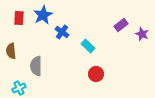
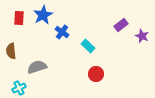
purple star: moved 2 px down
gray semicircle: moved 1 px right, 1 px down; rotated 72 degrees clockwise
